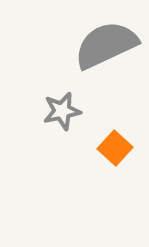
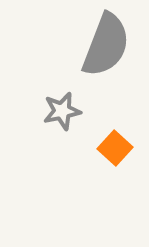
gray semicircle: rotated 136 degrees clockwise
